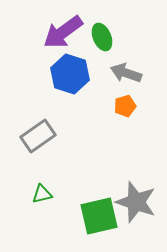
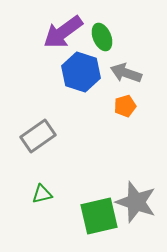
blue hexagon: moved 11 px right, 2 px up
